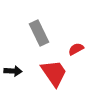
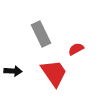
gray rectangle: moved 2 px right, 1 px down
